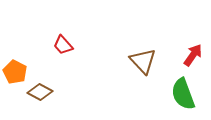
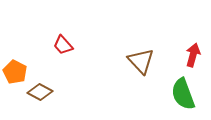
red arrow: rotated 20 degrees counterclockwise
brown triangle: moved 2 px left
